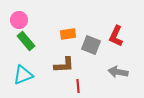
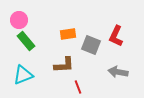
red line: moved 1 px down; rotated 16 degrees counterclockwise
